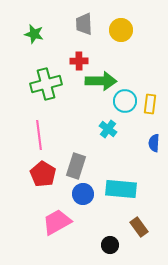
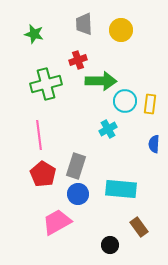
red cross: moved 1 px left, 1 px up; rotated 18 degrees counterclockwise
cyan cross: rotated 24 degrees clockwise
blue semicircle: moved 1 px down
blue circle: moved 5 px left
